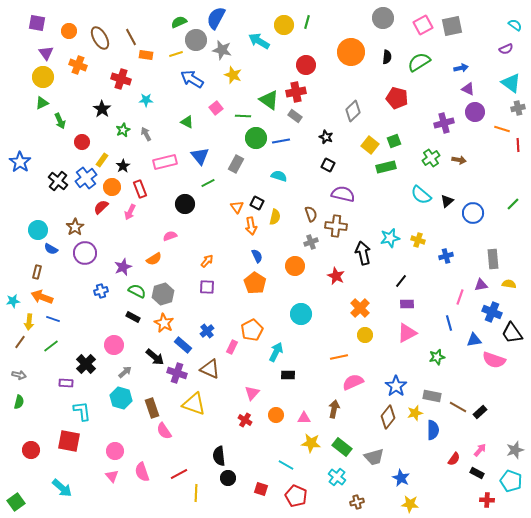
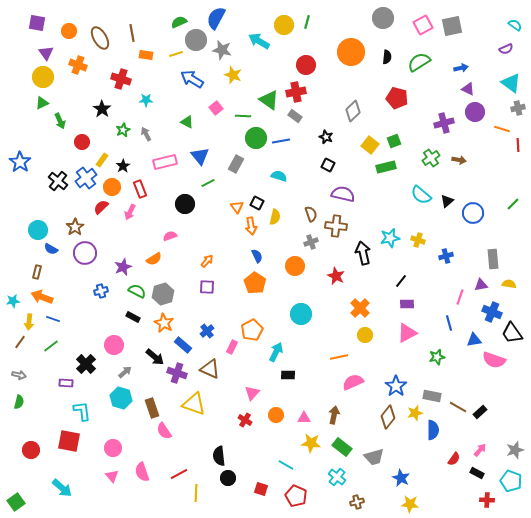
brown line at (131, 37): moved 1 px right, 4 px up; rotated 18 degrees clockwise
brown arrow at (334, 409): moved 6 px down
pink circle at (115, 451): moved 2 px left, 3 px up
